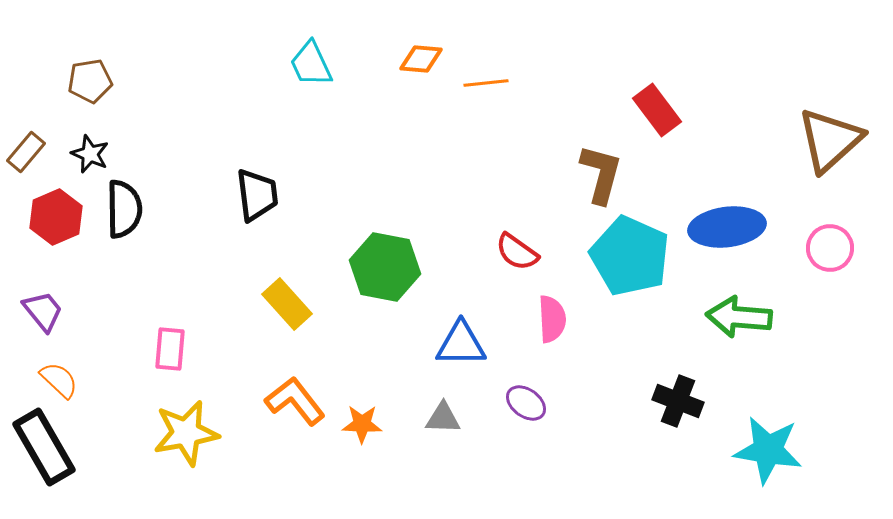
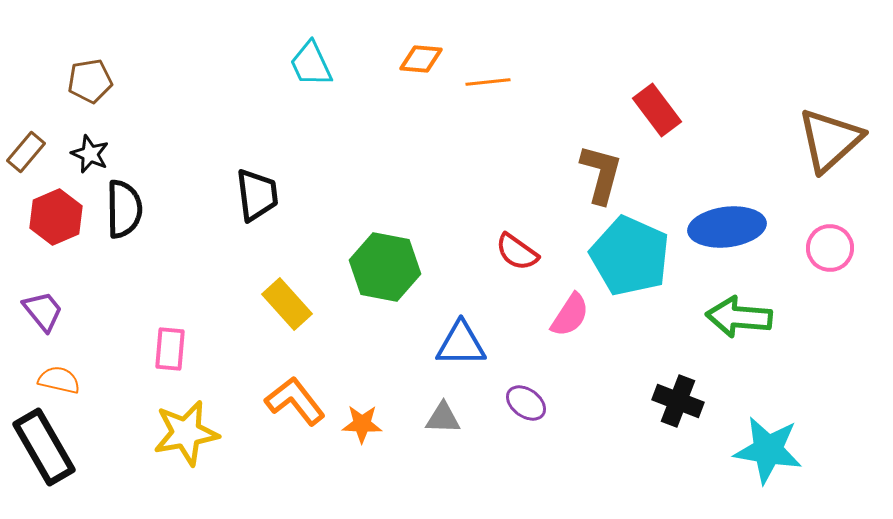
orange line: moved 2 px right, 1 px up
pink semicircle: moved 18 px right, 4 px up; rotated 36 degrees clockwise
orange semicircle: rotated 30 degrees counterclockwise
